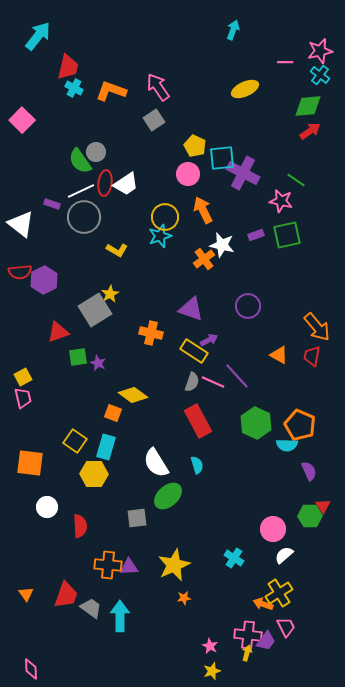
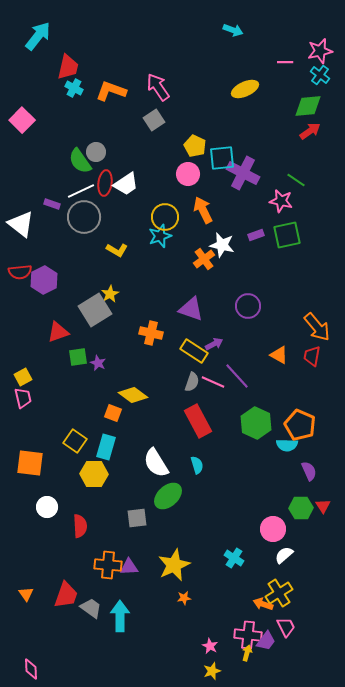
cyan arrow at (233, 30): rotated 90 degrees clockwise
purple arrow at (209, 340): moved 5 px right, 4 px down
green hexagon at (310, 516): moved 9 px left, 8 px up
